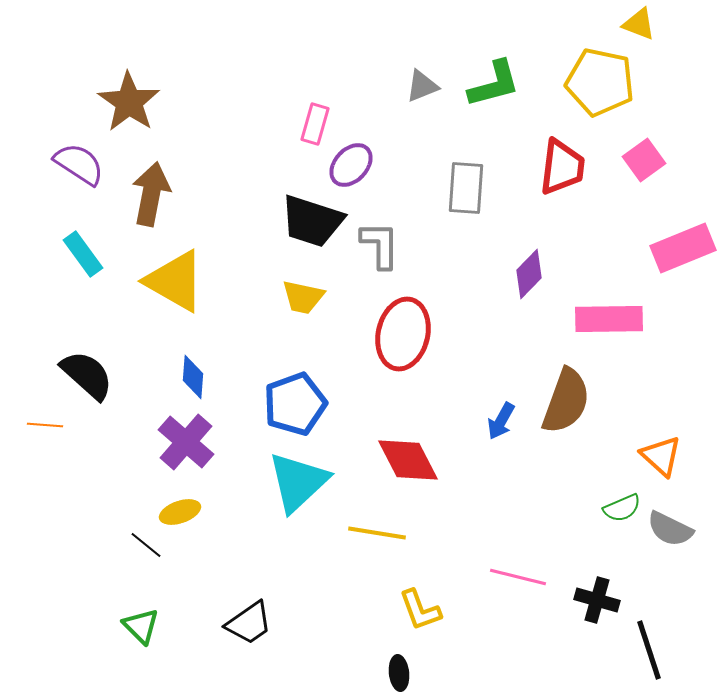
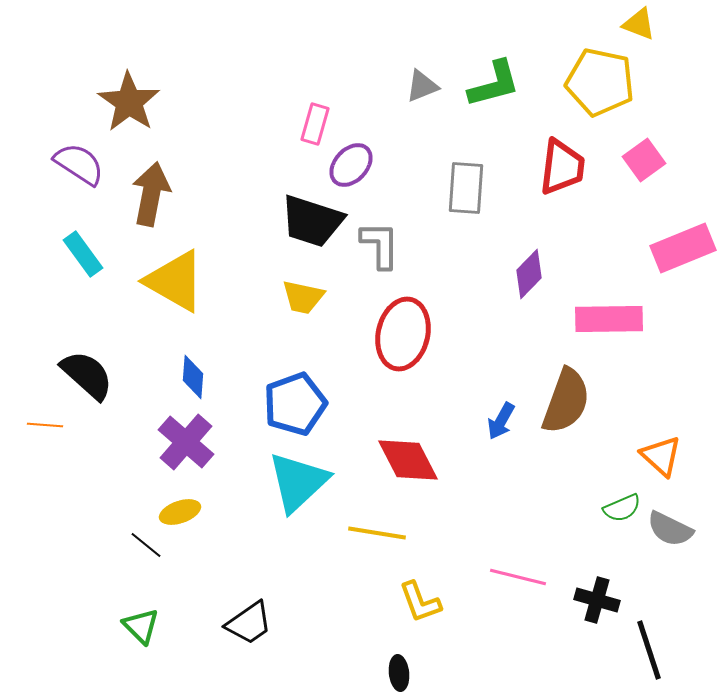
yellow L-shape at (420, 610): moved 8 px up
